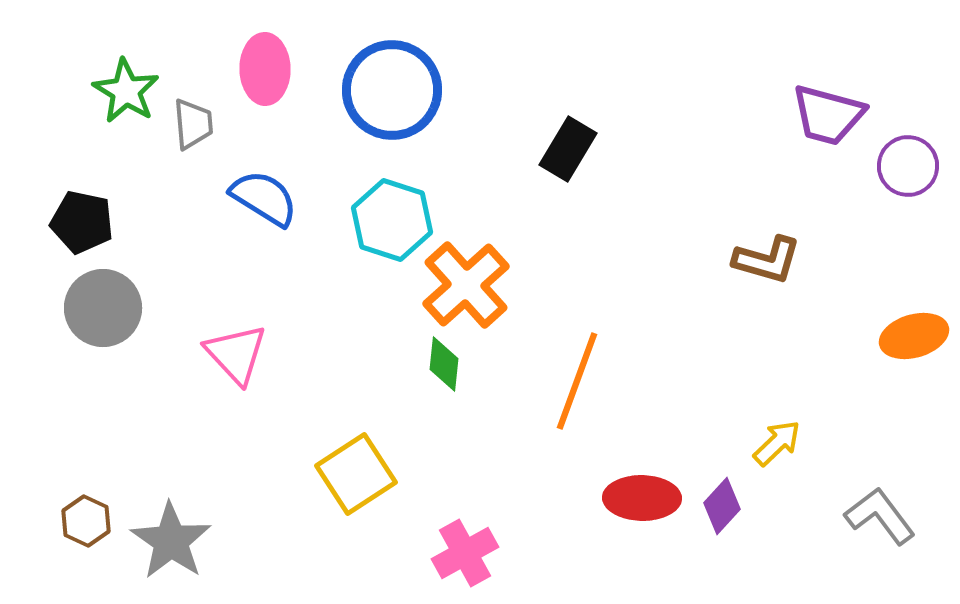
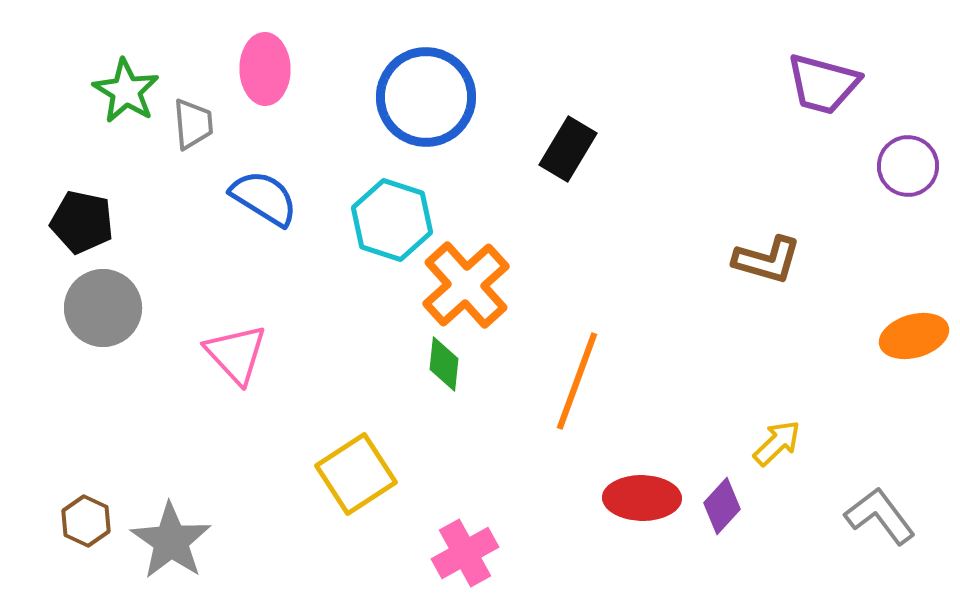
blue circle: moved 34 px right, 7 px down
purple trapezoid: moved 5 px left, 31 px up
